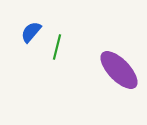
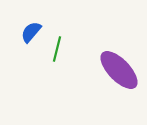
green line: moved 2 px down
